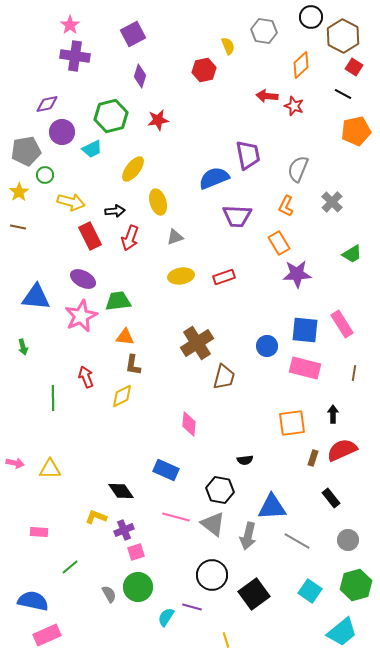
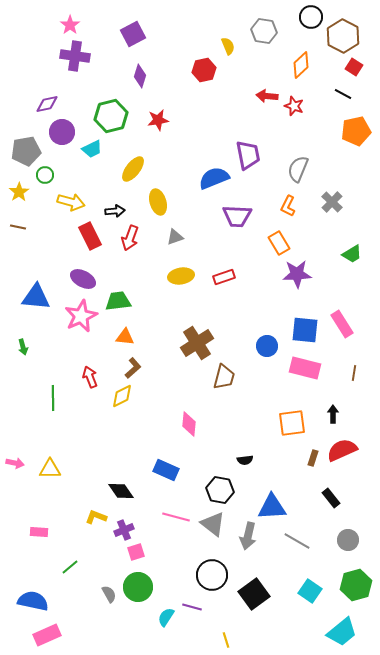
orange L-shape at (286, 206): moved 2 px right
brown L-shape at (133, 365): moved 3 px down; rotated 140 degrees counterclockwise
red arrow at (86, 377): moved 4 px right
